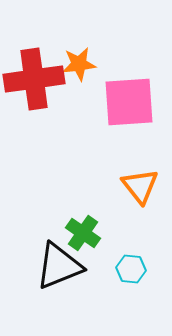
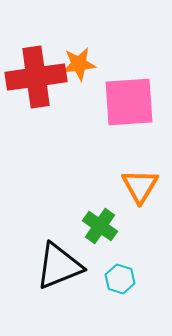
red cross: moved 2 px right, 2 px up
orange triangle: rotated 9 degrees clockwise
green cross: moved 17 px right, 7 px up
cyan hexagon: moved 11 px left, 10 px down; rotated 12 degrees clockwise
